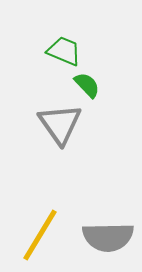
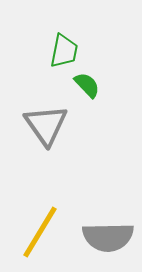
green trapezoid: rotated 78 degrees clockwise
gray triangle: moved 14 px left, 1 px down
yellow line: moved 3 px up
